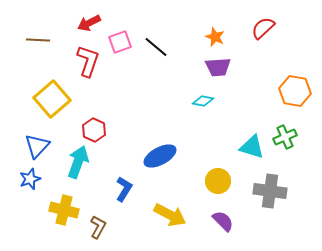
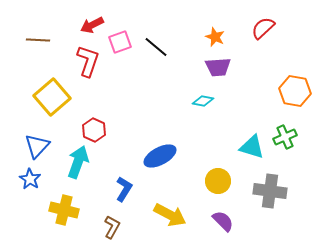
red arrow: moved 3 px right, 2 px down
yellow square: moved 2 px up
blue star: rotated 20 degrees counterclockwise
brown L-shape: moved 14 px right
